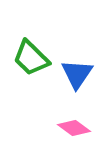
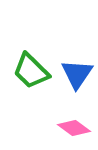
green trapezoid: moved 13 px down
